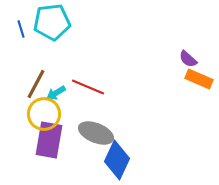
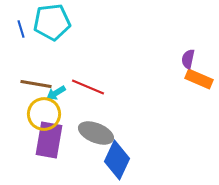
purple semicircle: rotated 60 degrees clockwise
brown line: rotated 72 degrees clockwise
